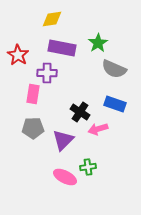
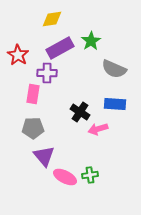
green star: moved 7 px left, 2 px up
purple rectangle: moved 2 px left; rotated 40 degrees counterclockwise
blue rectangle: rotated 15 degrees counterclockwise
purple triangle: moved 19 px left, 16 px down; rotated 25 degrees counterclockwise
green cross: moved 2 px right, 8 px down
